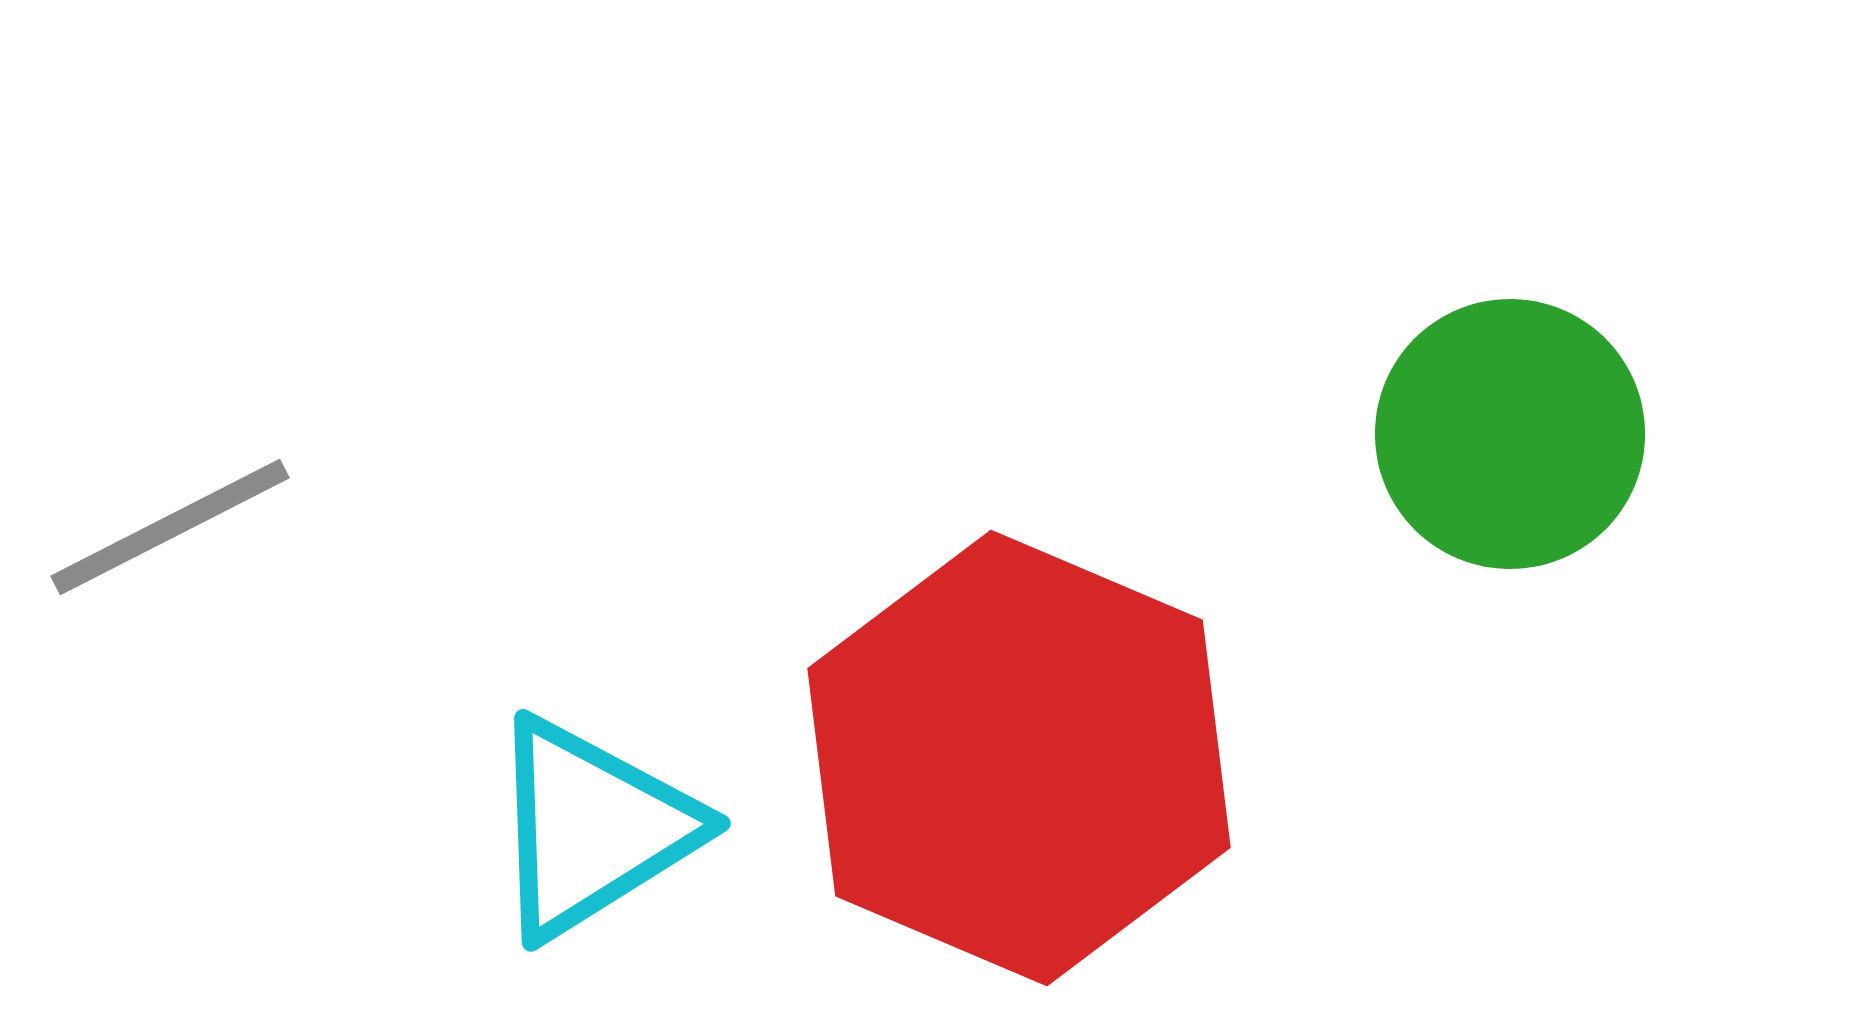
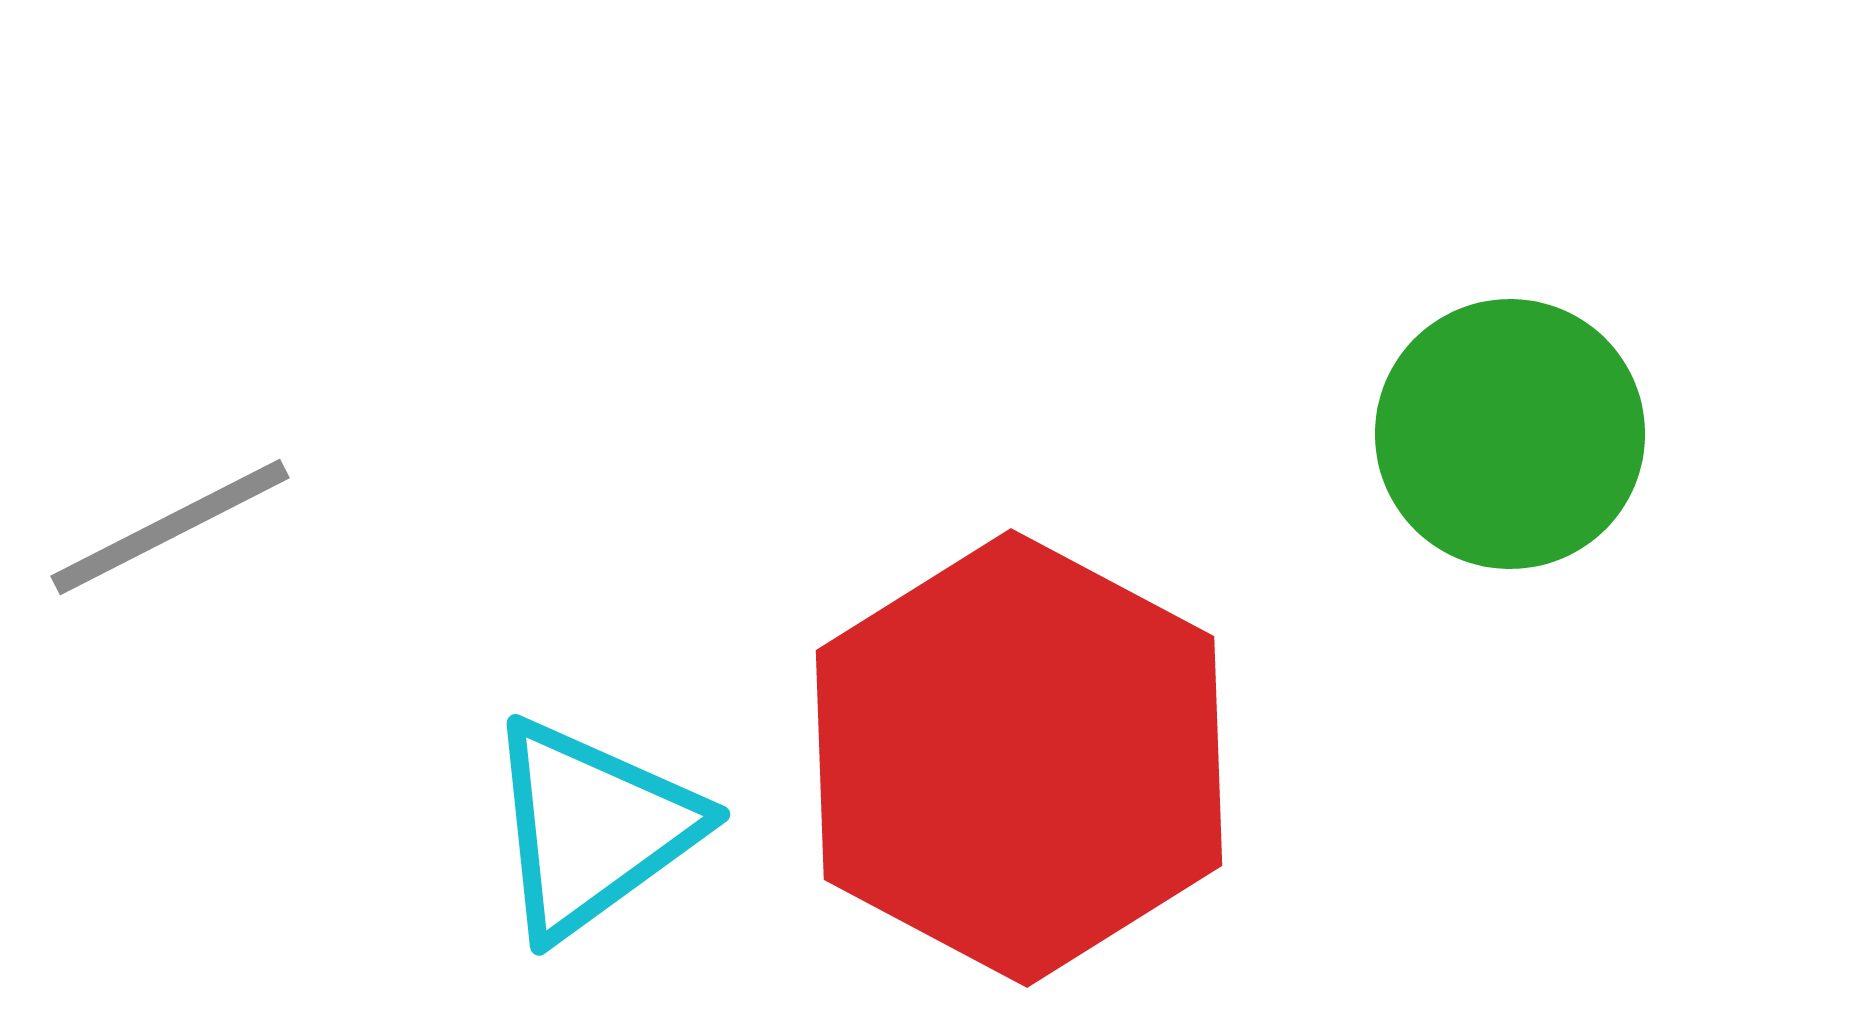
red hexagon: rotated 5 degrees clockwise
cyan triangle: rotated 4 degrees counterclockwise
